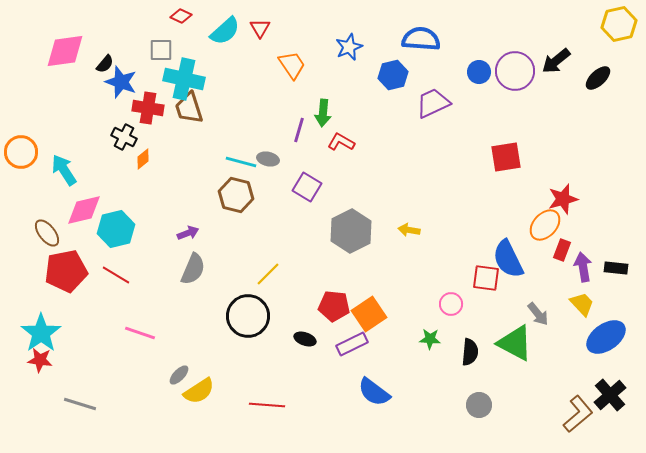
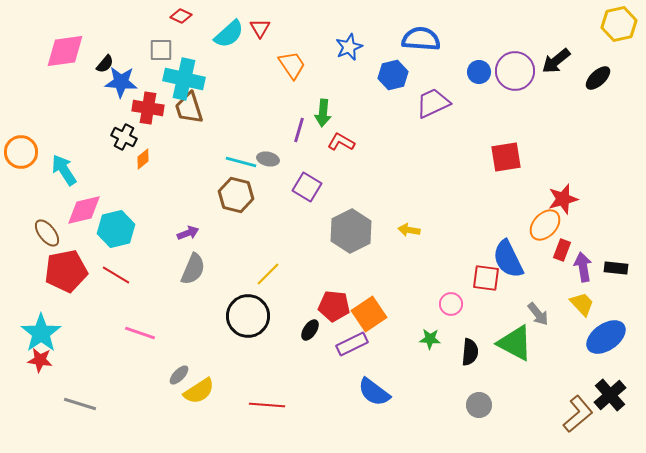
cyan semicircle at (225, 31): moved 4 px right, 3 px down
blue star at (121, 82): rotated 16 degrees counterclockwise
black ellipse at (305, 339): moved 5 px right, 9 px up; rotated 75 degrees counterclockwise
